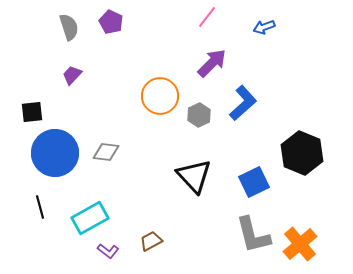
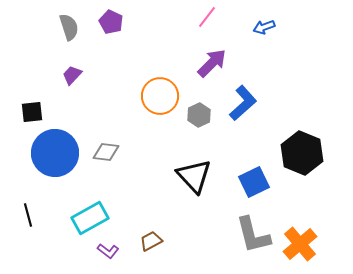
black line: moved 12 px left, 8 px down
